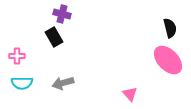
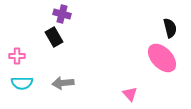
pink ellipse: moved 6 px left, 2 px up
gray arrow: rotated 10 degrees clockwise
